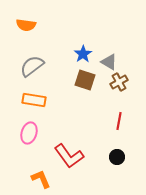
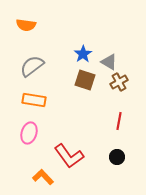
orange L-shape: moved 2 px right, 2 px up; rotated 20 degrees counterclockwise
